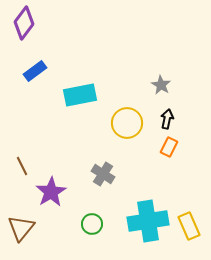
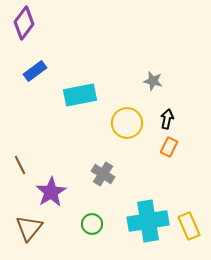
gray star: moved 8 px left, 4 px up; rotated 18 degrees counterclockwise
brown line: moved 2 px left, 1 px up
brown triangle: moved 8 px right
